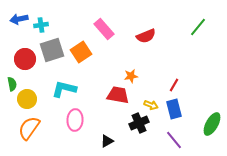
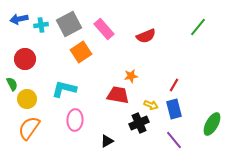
gray square: moved 17 px right, 26 px up; rotated 10 degrees counterclockwise
green semicircle: rotated 16 degrees counterclockwise
